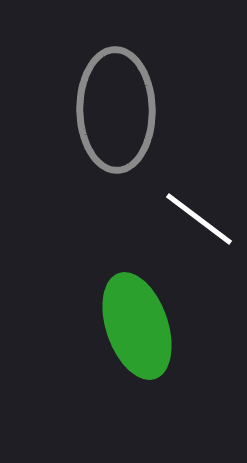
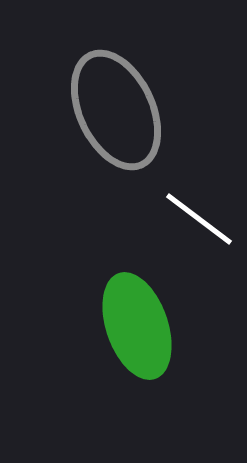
gray ellipse: rotated 24 degrees counterclockwise
